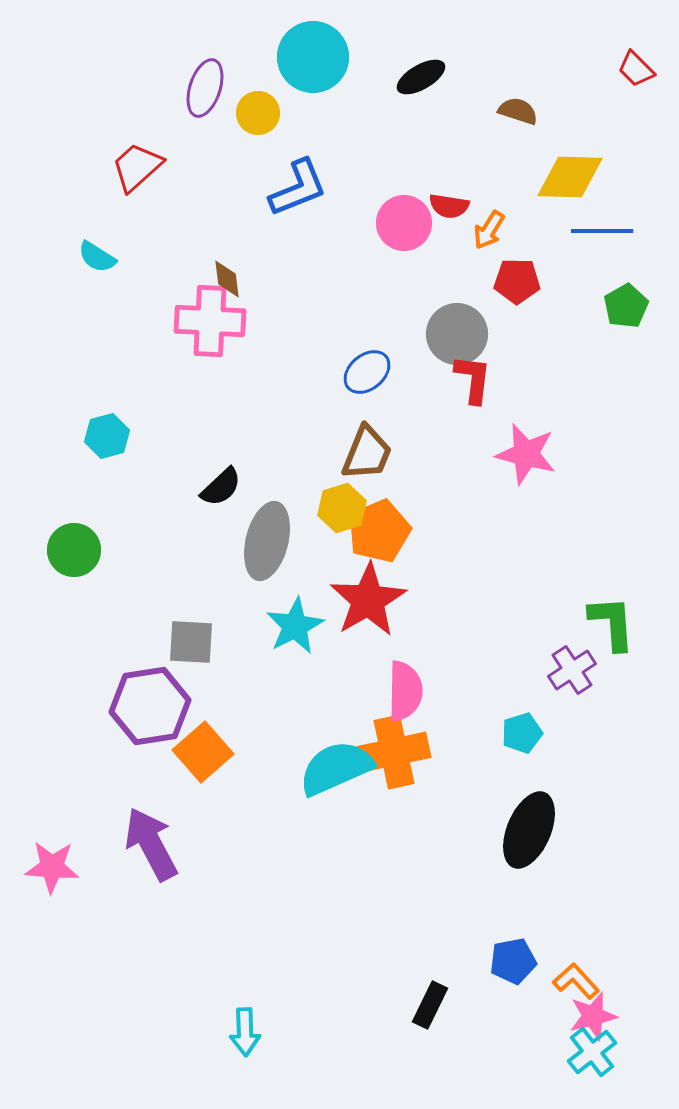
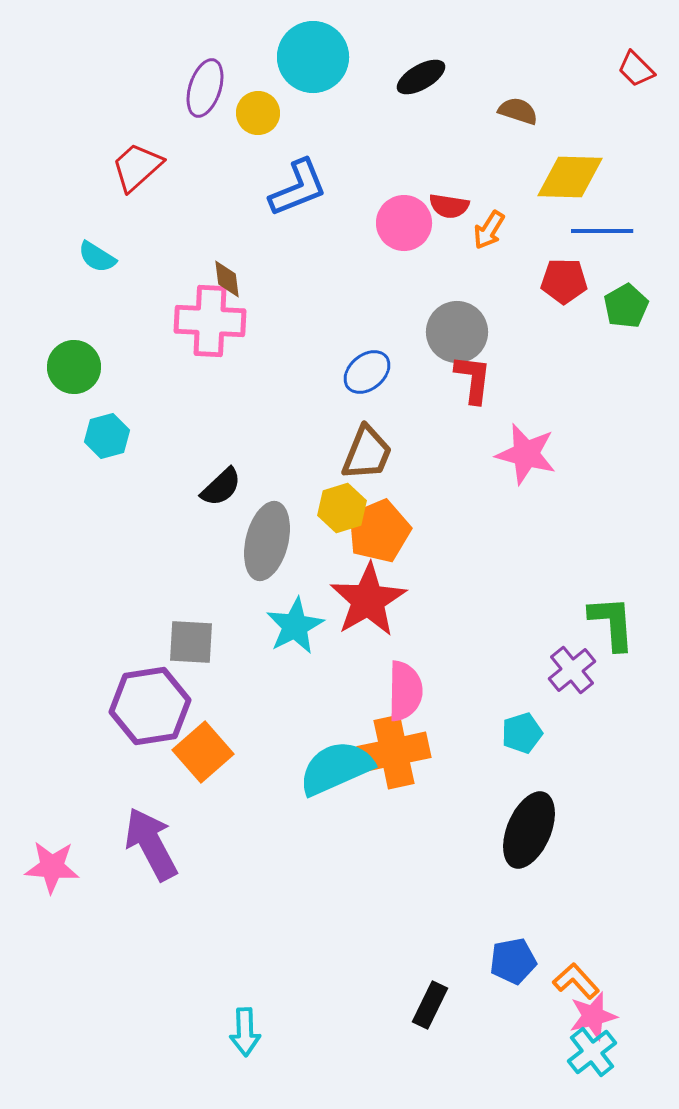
red pentagon at (517, 281): moved 47 px right
gray circle at (457, 334): moved 2 px up
green circle at (74, 550): moved 183 px up
purple cross at (572, 670): rotated 6 degrees counterclockwise
